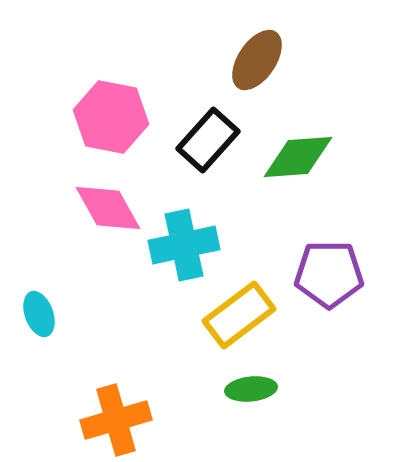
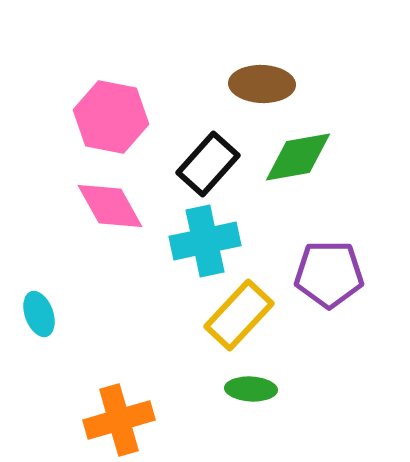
brown ellipse: moved 5 px right, 24 px down; rotated 58 degrees clockwise
black rectangle: moved 24 px down
green diamond: rotated 6 degrees counterclockwise
pink diamond: moved 2 px right, 2 px up
cyan cross: moved 21 px right, 4 px up
yellow rectangle: rotated 10 degrees counterclockwise
green ellipse: rotated 9 degrees clockwise
orange cross: moved 3 px right
